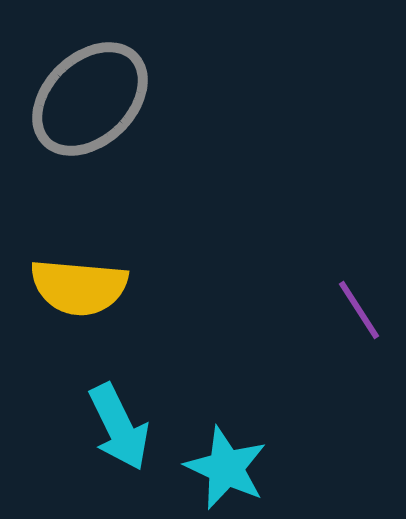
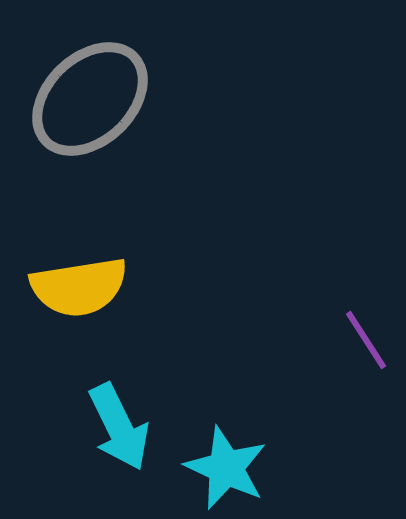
yellow semicircle: rotated 14 degrees counterclockwise
purple line: moved 7 px right, 30 px down
